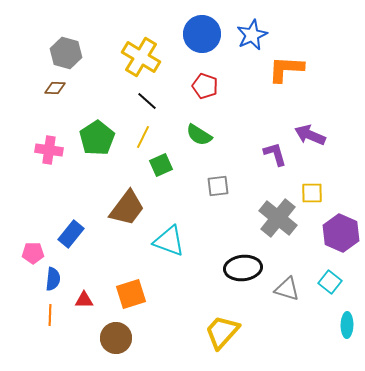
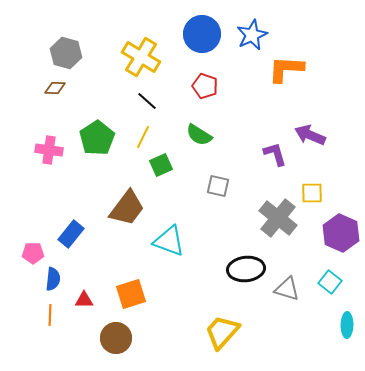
gray square: rotated 20 degrees clockwise
black ellipse: moved 3 px right, 1 px down
